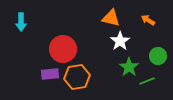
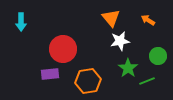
orange triangle: rotated 36 degrees clockwise
white star: rotated 24 degrees clockwise
green star: moved 1 px left, 1 px down
orange hexagon: moved 11 px right, 4 px down
